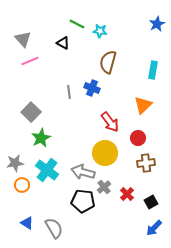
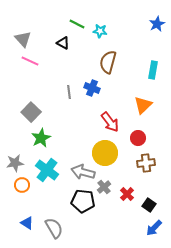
pink line: rotated 48 degrees clockwise
black square: moved 2 px left, 3 px down; rotated 24 degrees counterclockwise
